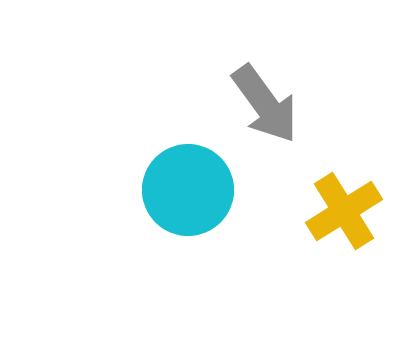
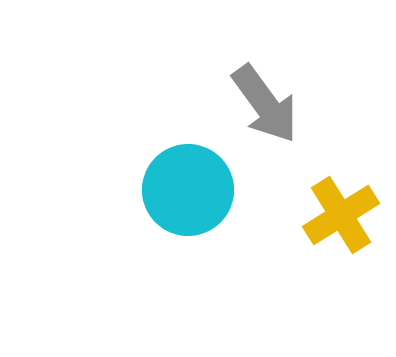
yellow cross: moved 3 px left, 4 px down
